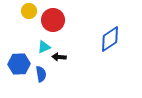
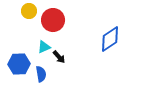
black arrow: rotated 136 degrees counterclockwise
